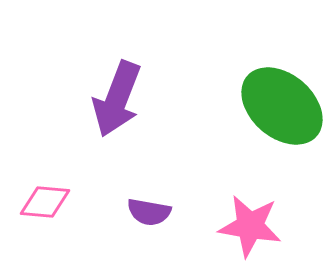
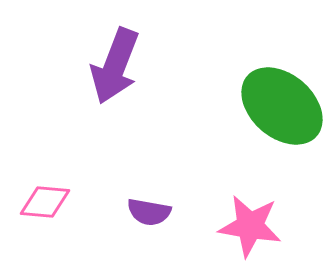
purple arrow: moved 2 px left, 33 px up
